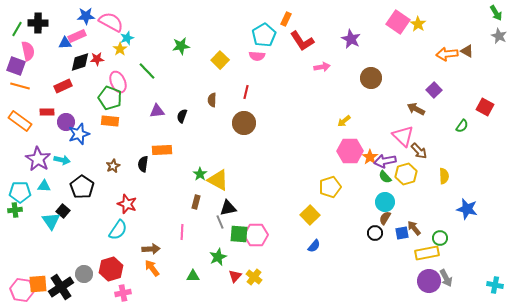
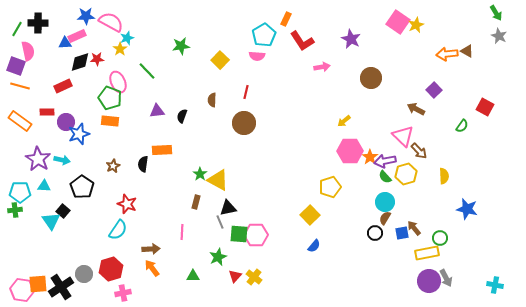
yellow star at (418, 24): moved 2 px left, 1 px down; rotated 14 degrees clockwise
